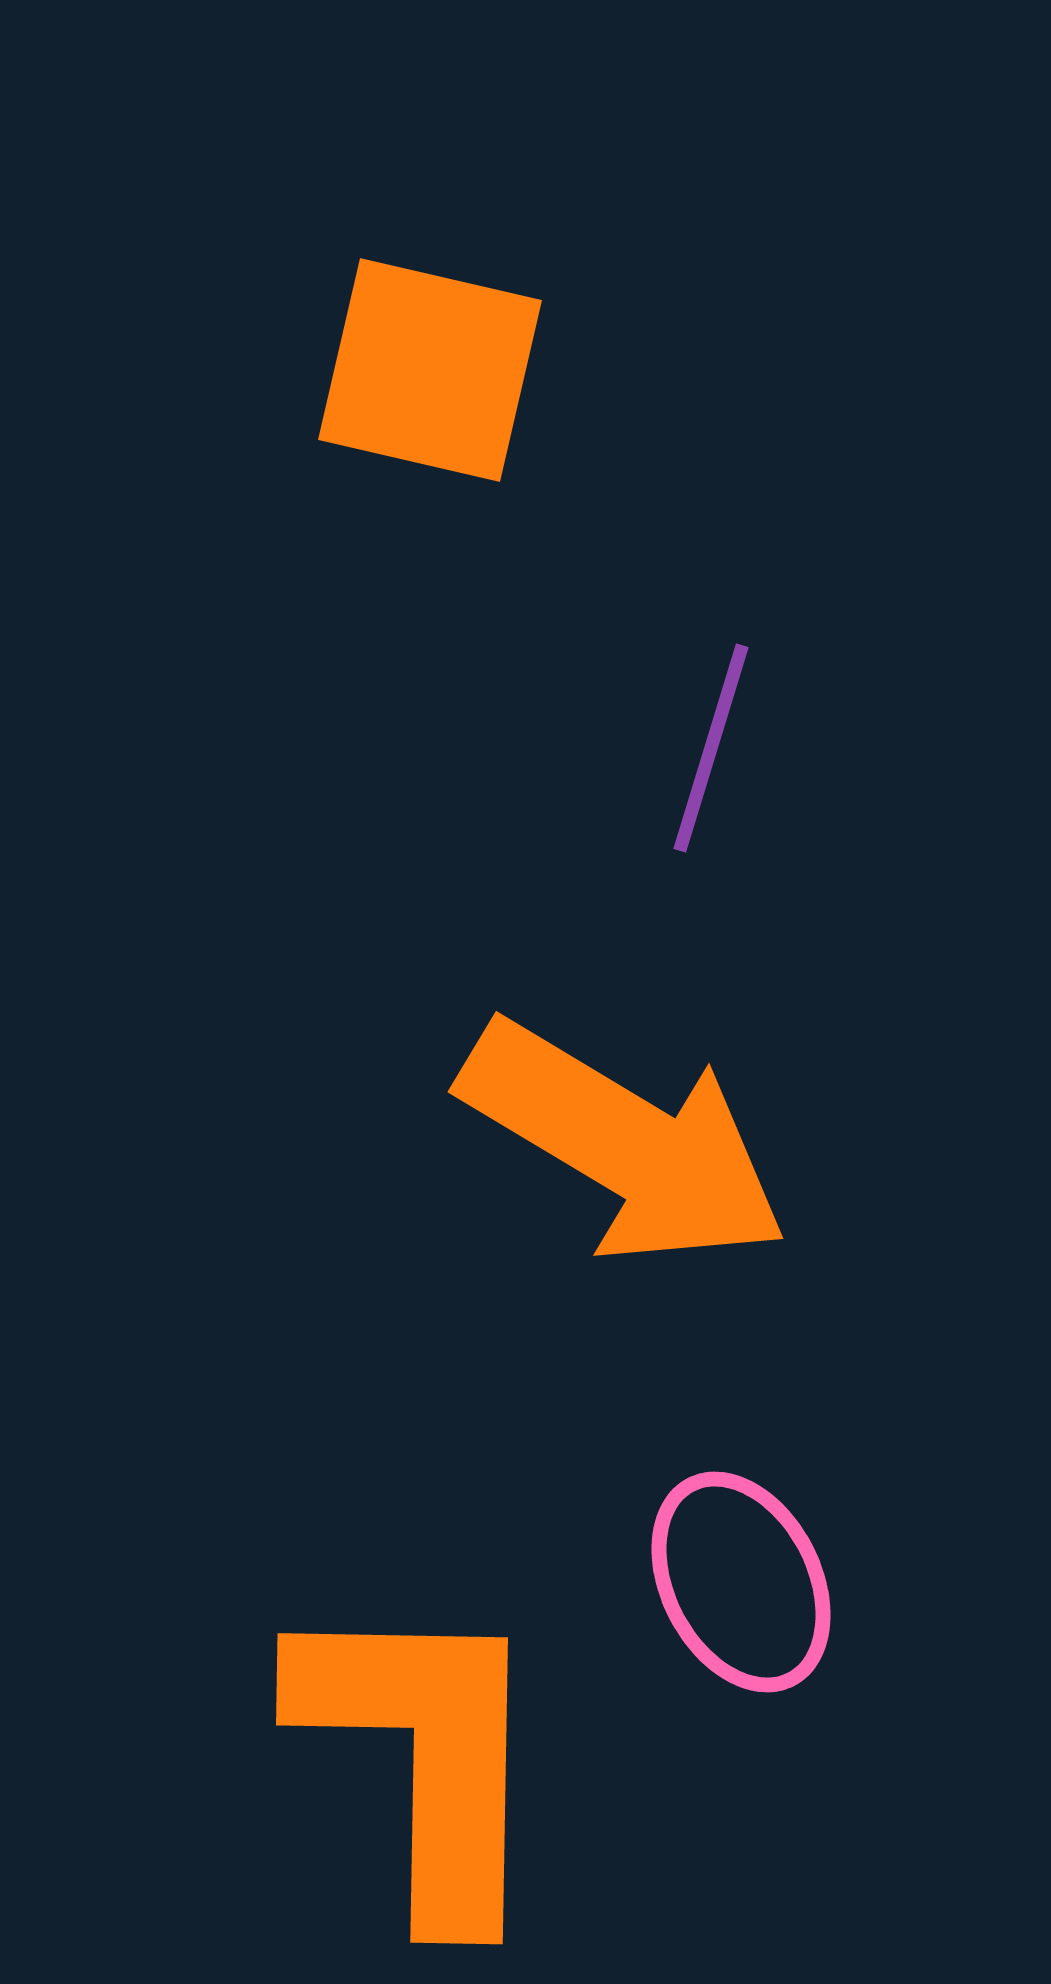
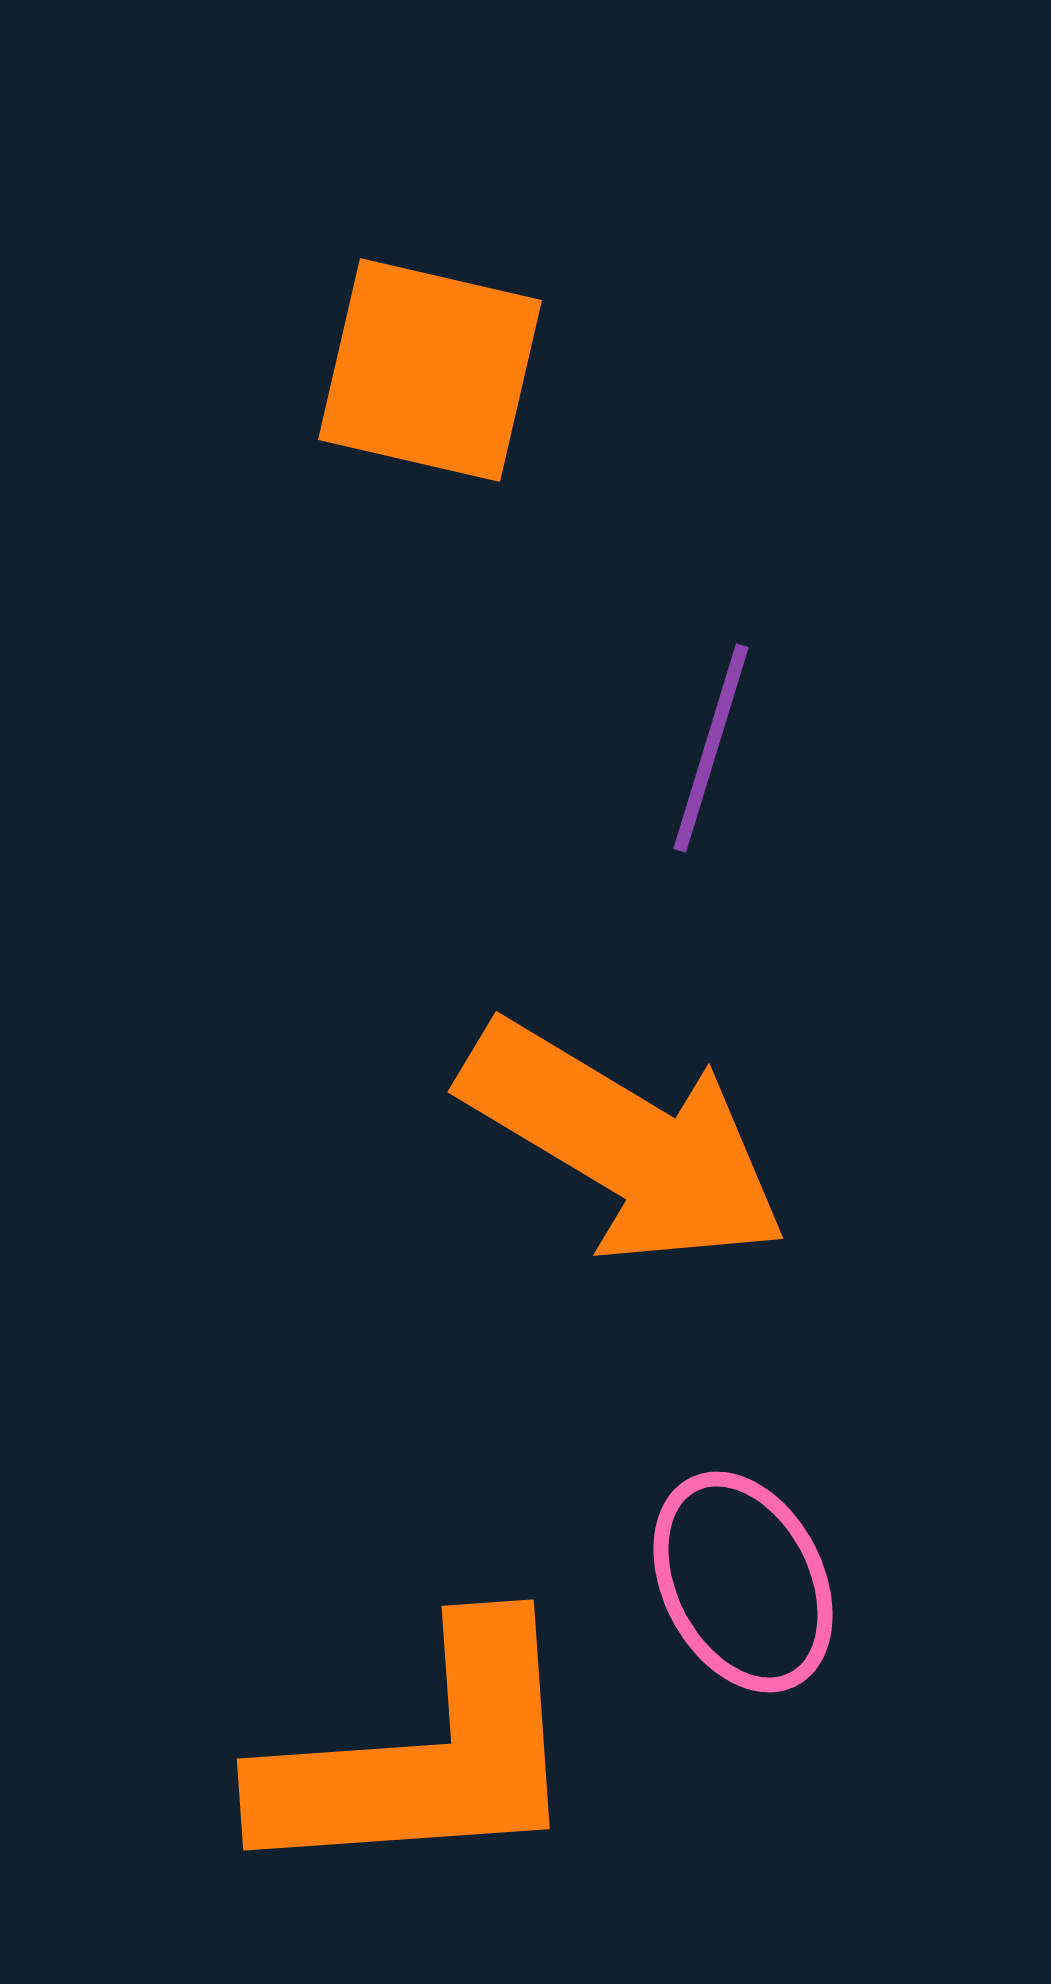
pink ellipse: moved 2 px right
orange L-shape: rotated 85 degrees clockwise
